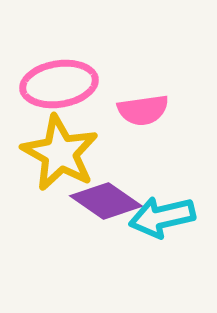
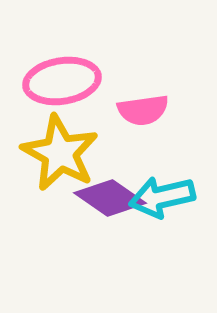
pink ellipse: moved 3 px right, 3 px up
purple diamond: moved 4 px right, 3 px up
cyan arrow: moved 20 px up
